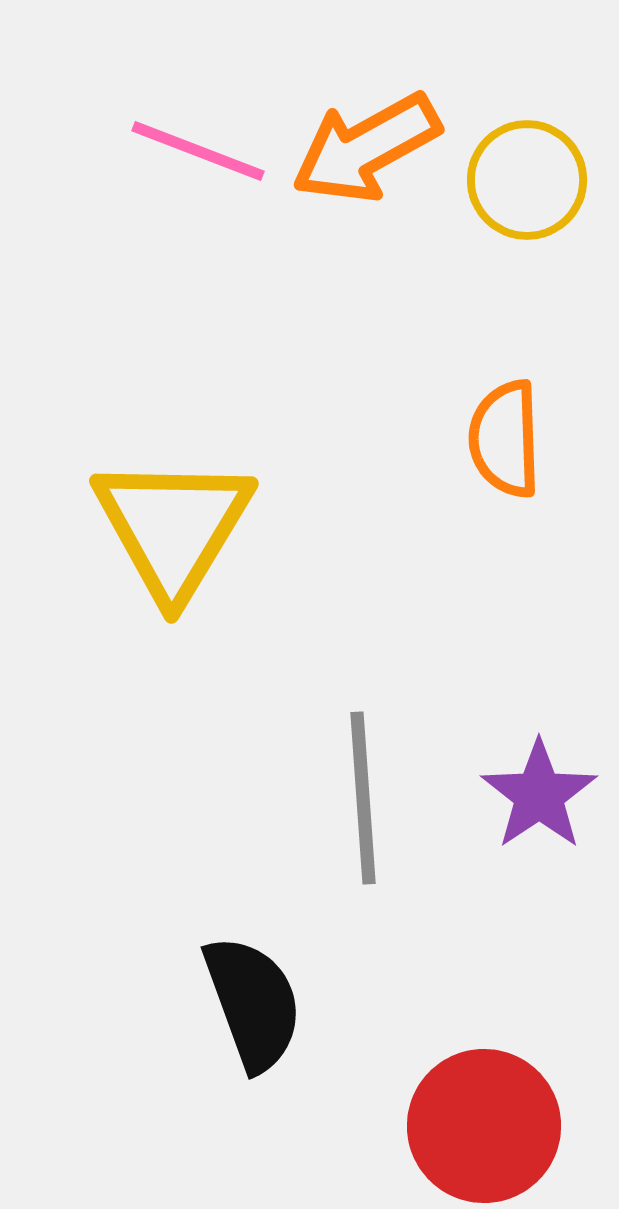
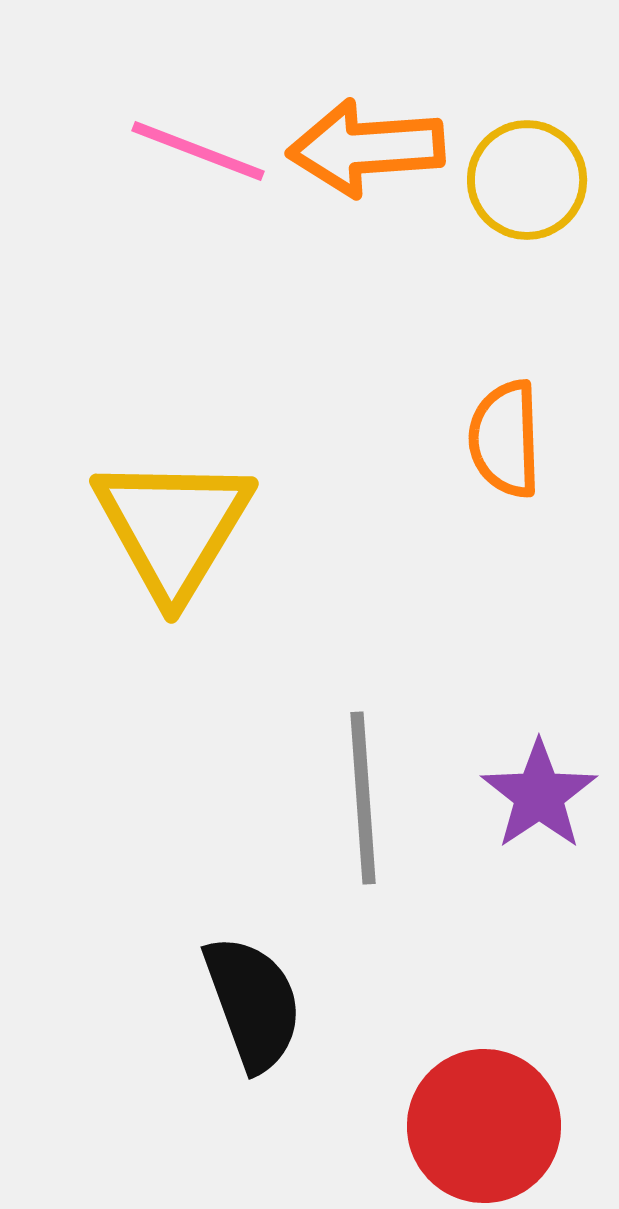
orange arrow: rotated 25 degrees clockwise
